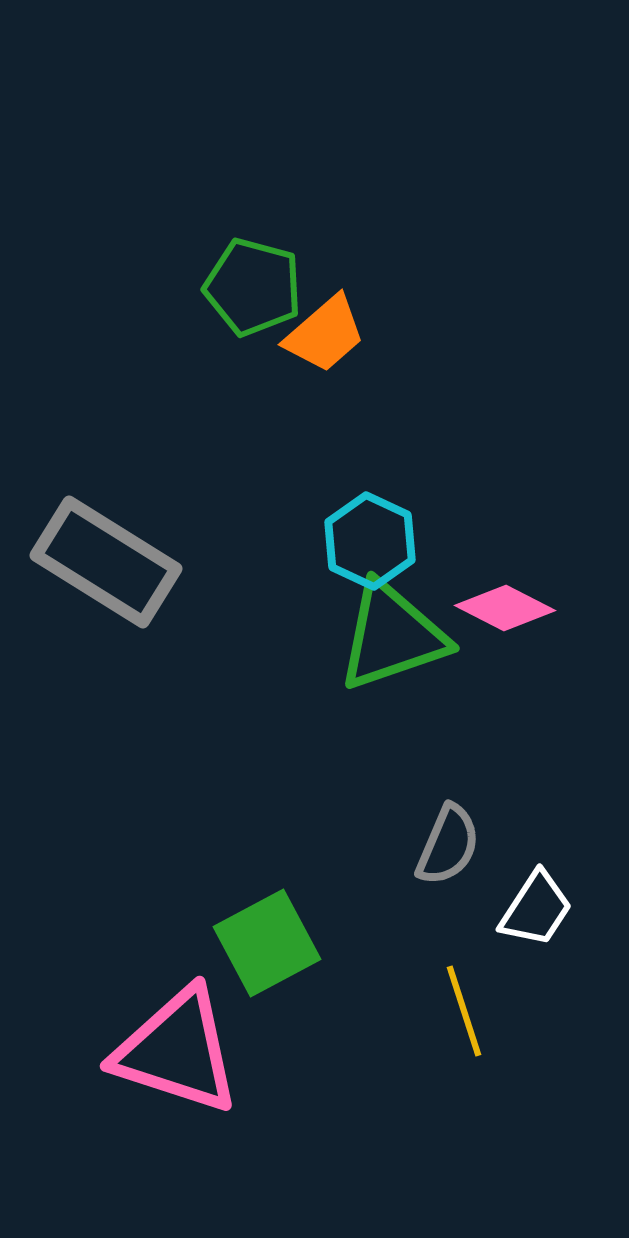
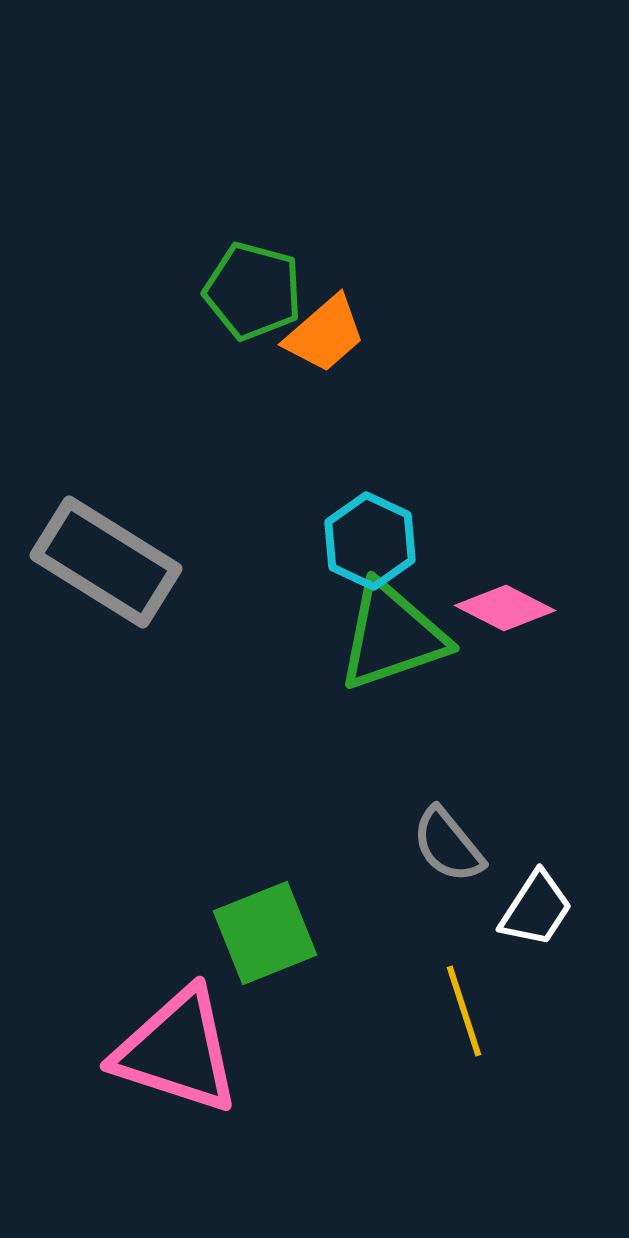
green pentagon: moved 4 px down
gray semicircle: rotated 118 degrees clockwise
green square: moved 2 px left, 10 px up; rotated 6 degrees clockwise
